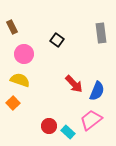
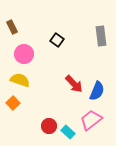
gray rectangle: moved 3 px down
